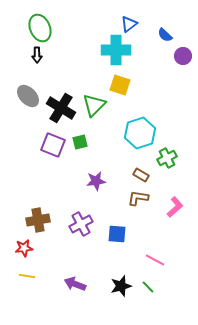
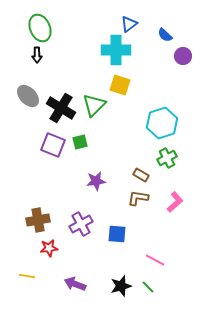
cyan hexagon: moved 22 px right, 10 px up
pink L-shape: moved 5 px up
red star: moved 25 px right
